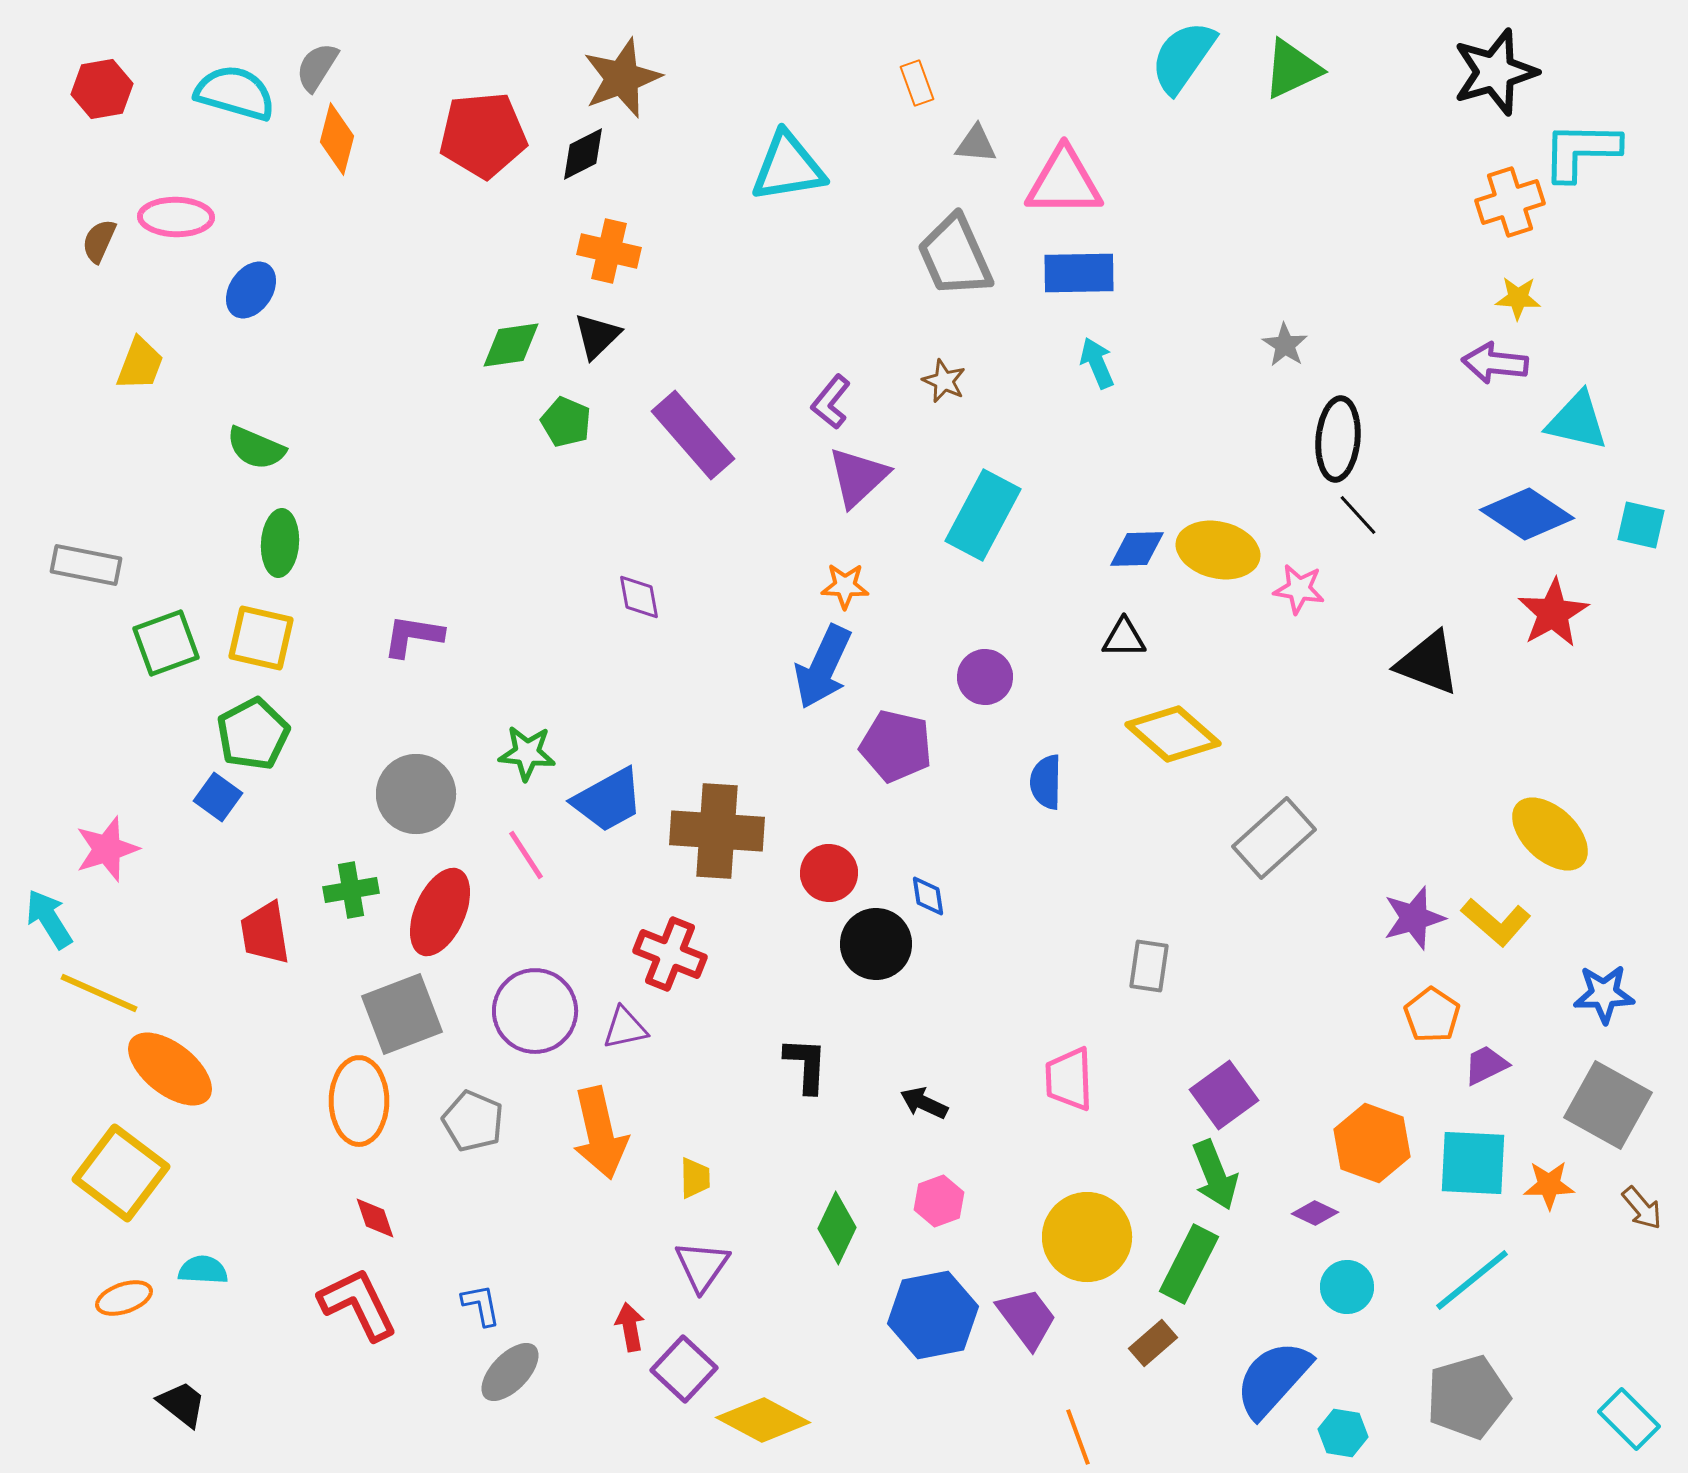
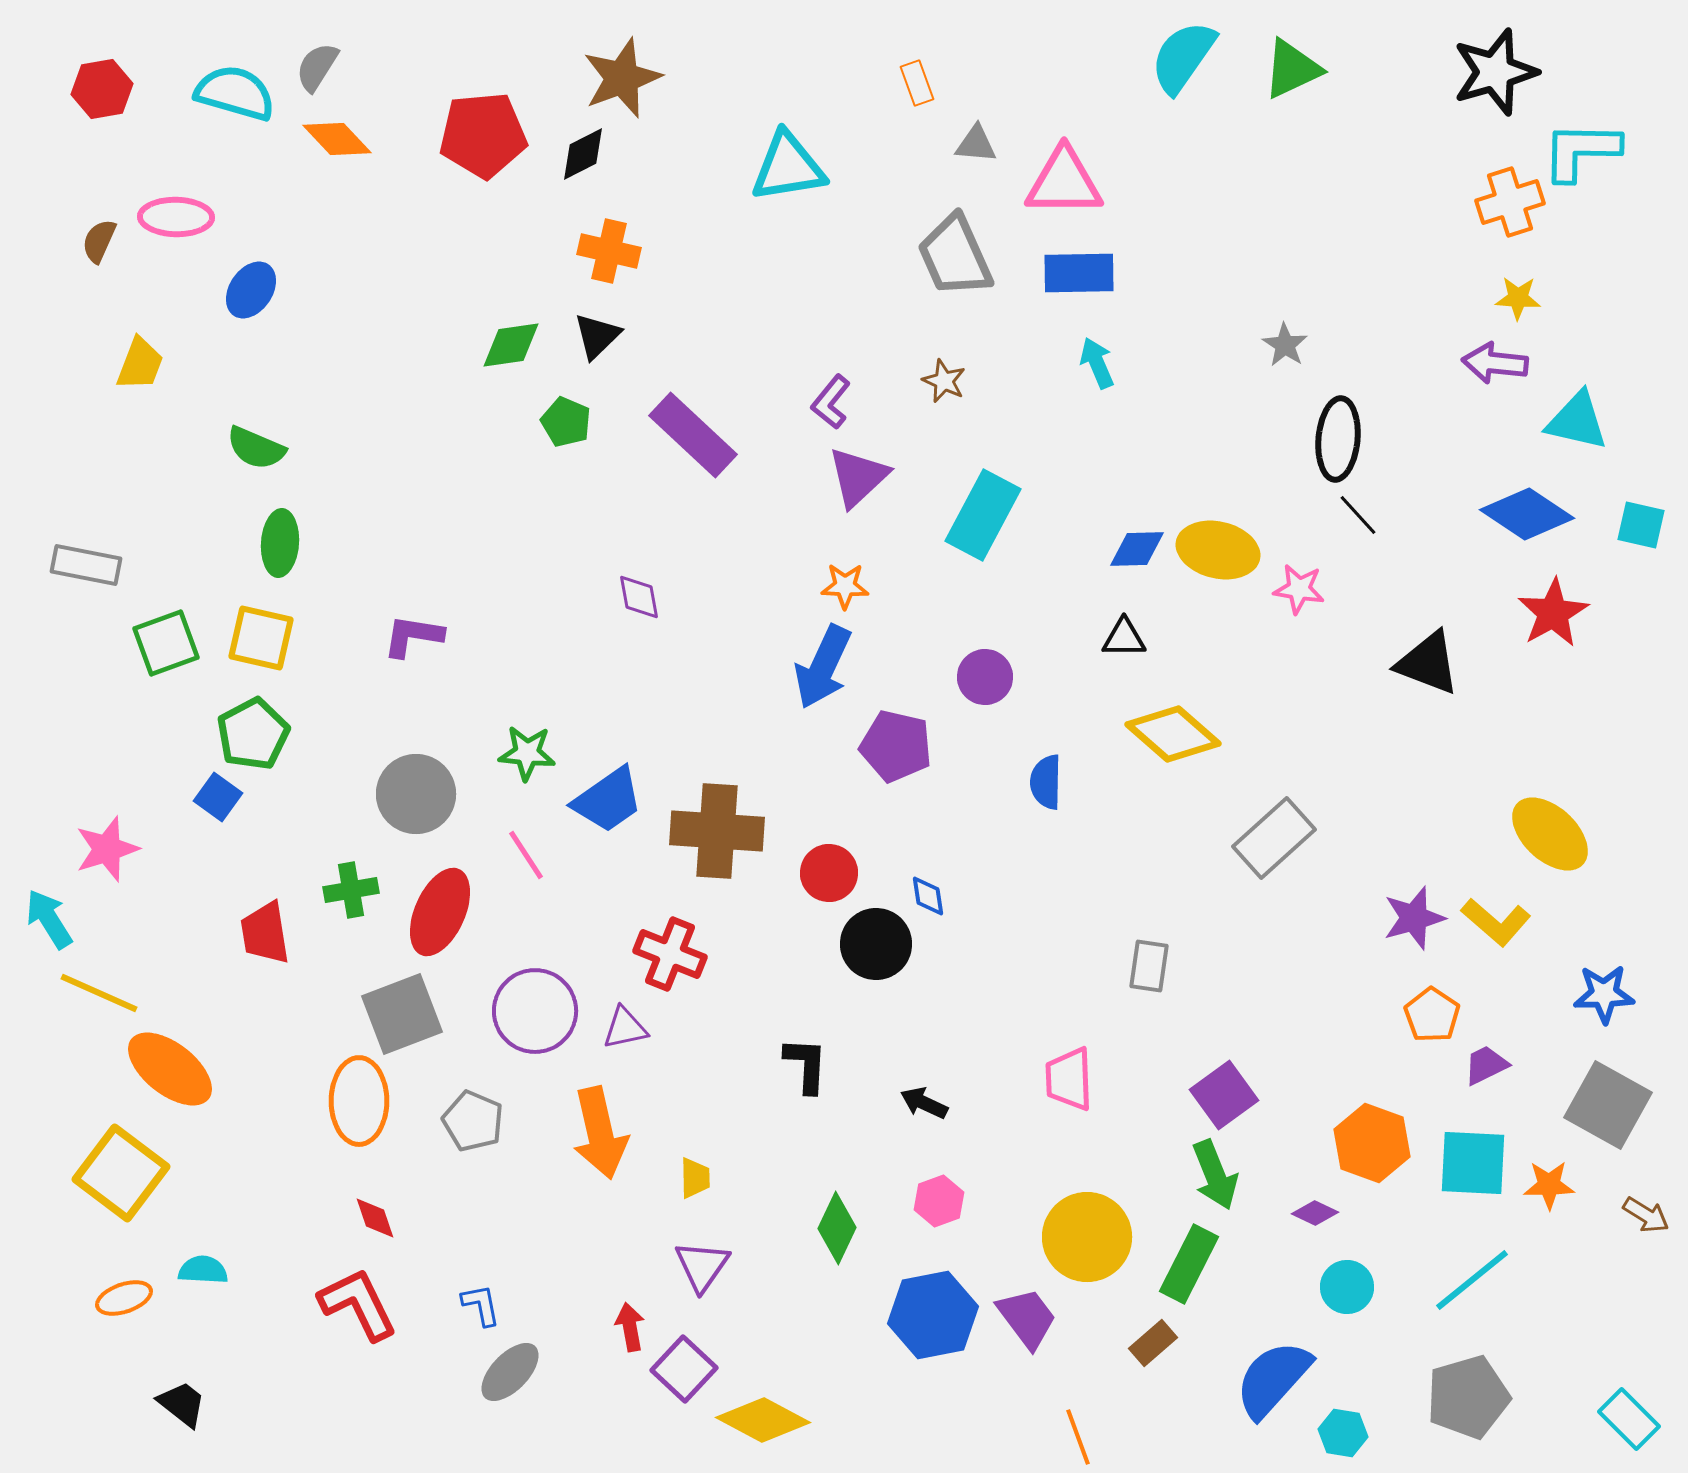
orange diamond at (337, 139): rotated 58 degrees counterclockwise
purple rectangle at (693, 435): rotated 6 degrees counterclockwise
blue trapezoid at (608, 800): rotated 6 degrees counterclockwise
brown arrow at (1642, 1208): moved 4 px right, 7 px down; rotated 18 degrees counterclockwise
